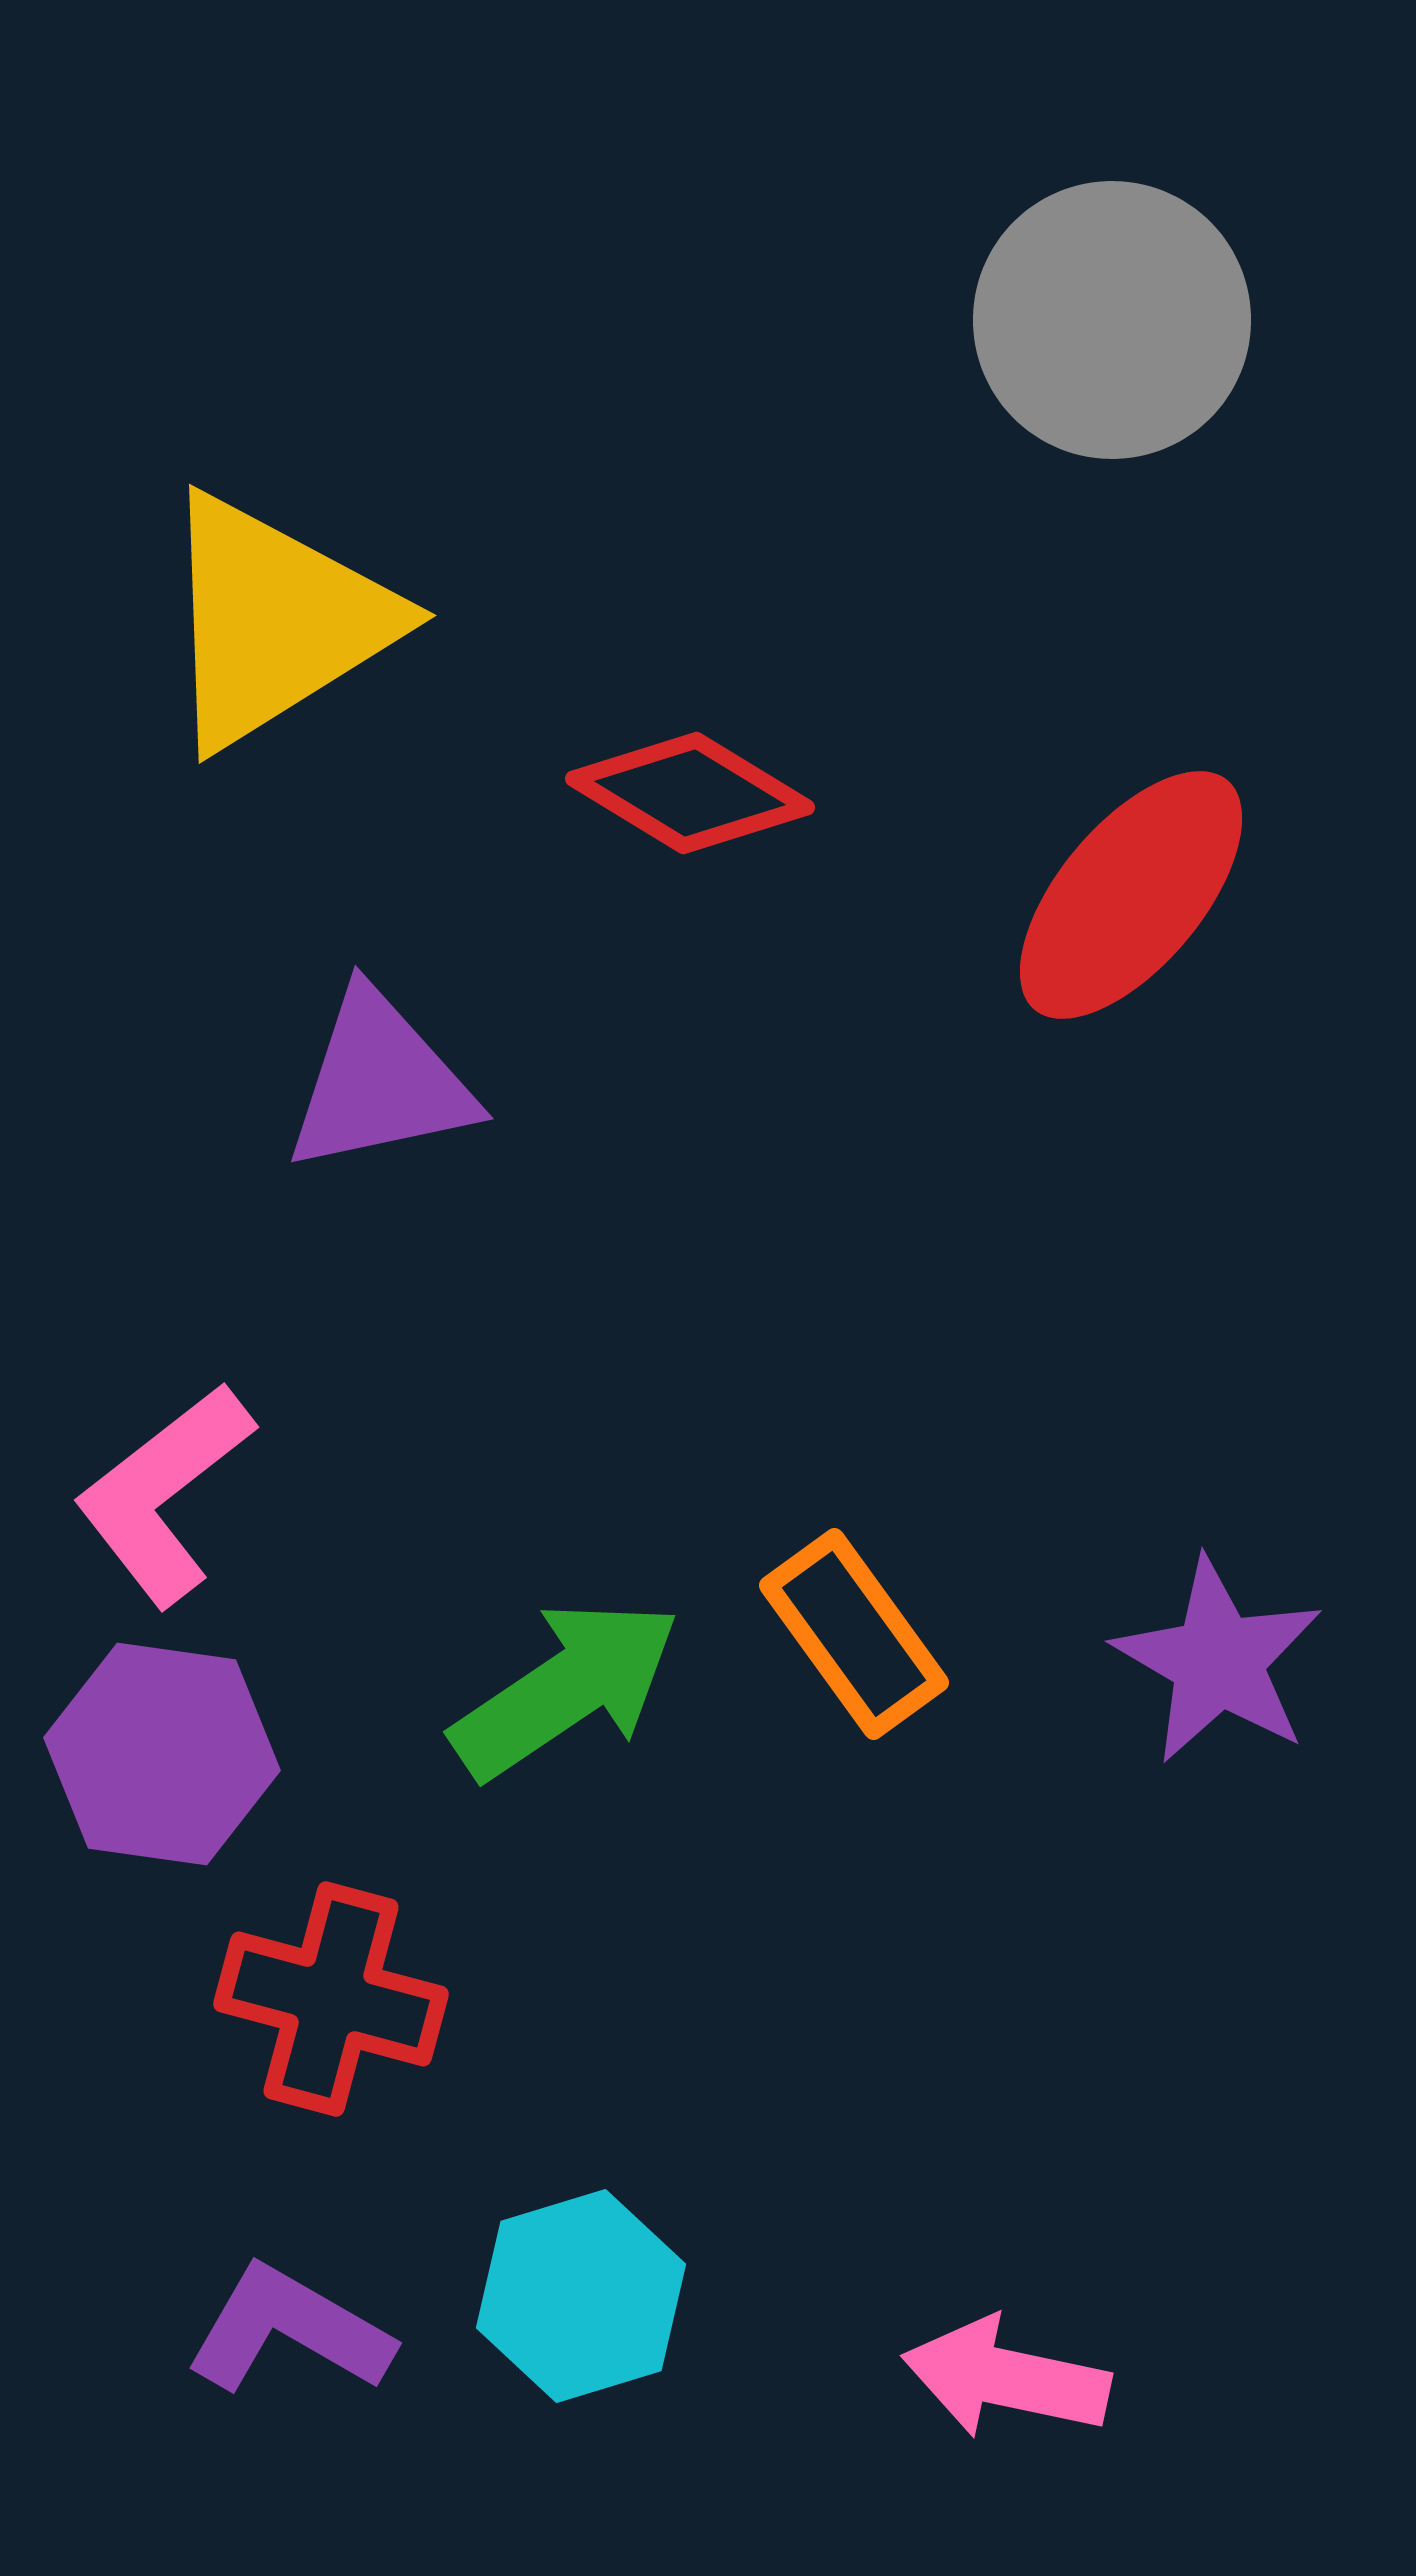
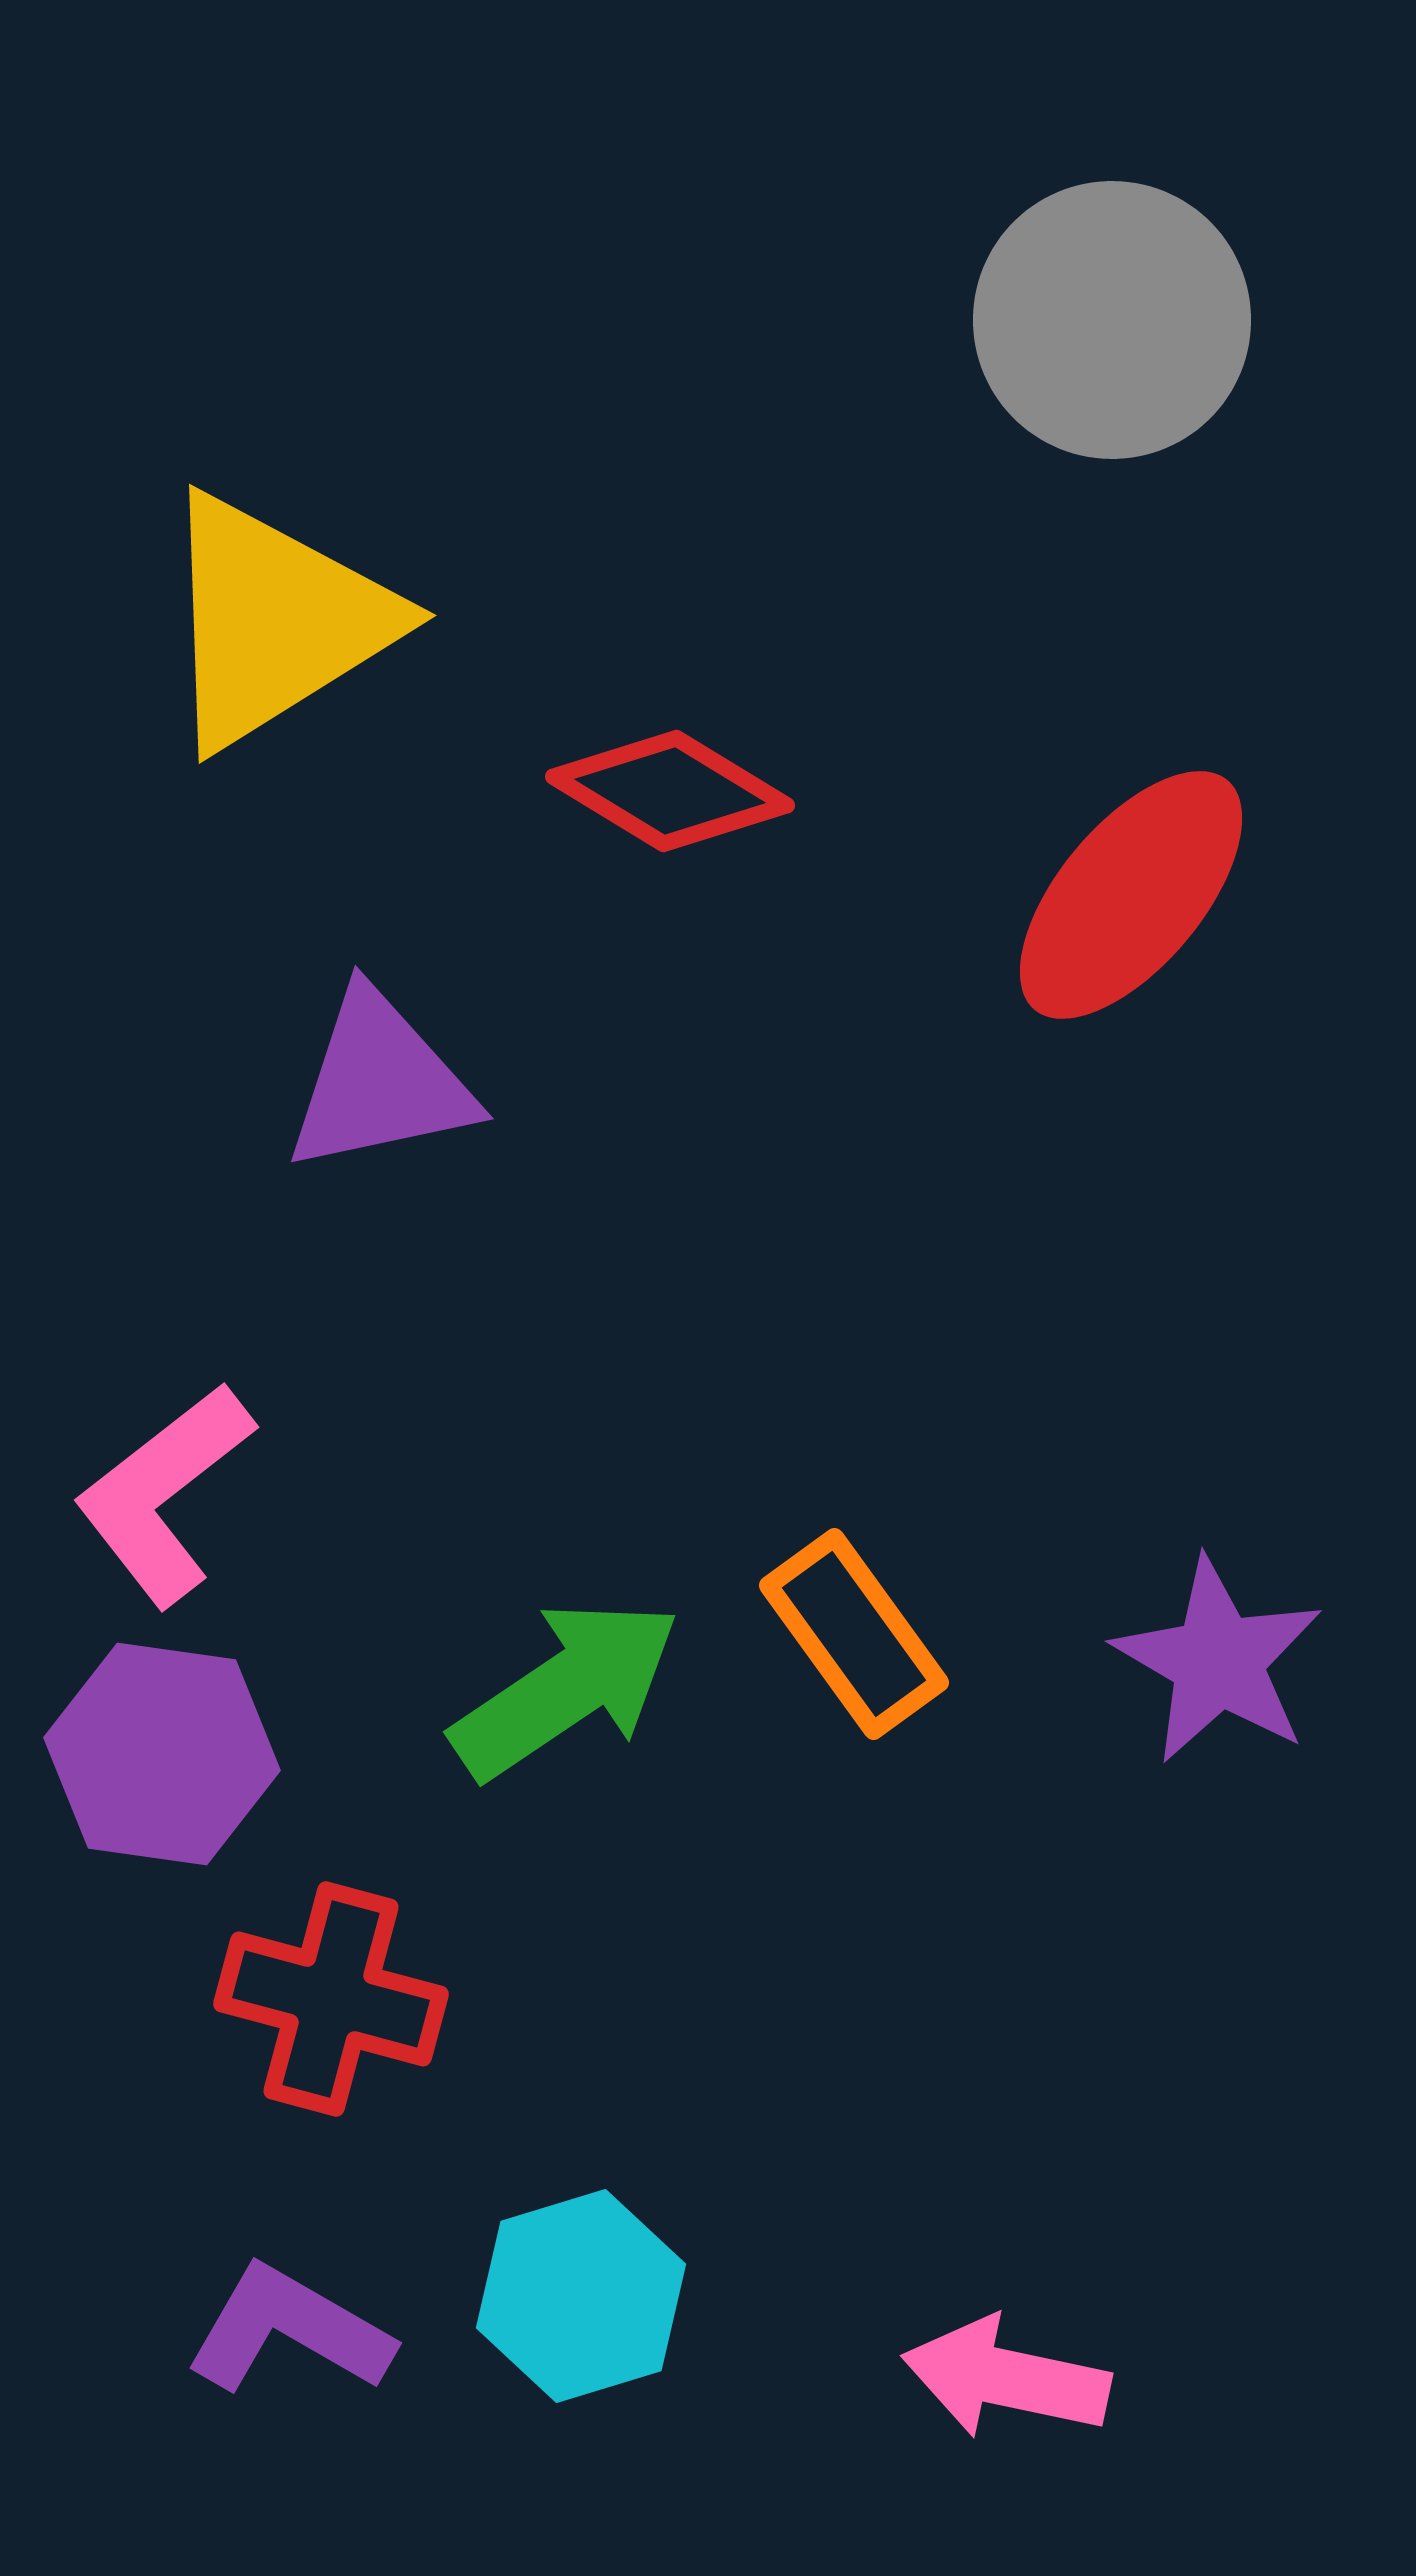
red diamond: moved 20 px left, 2 px up
